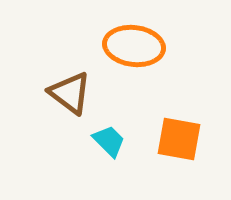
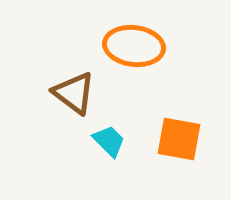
brown triangle: moved 4 px right
